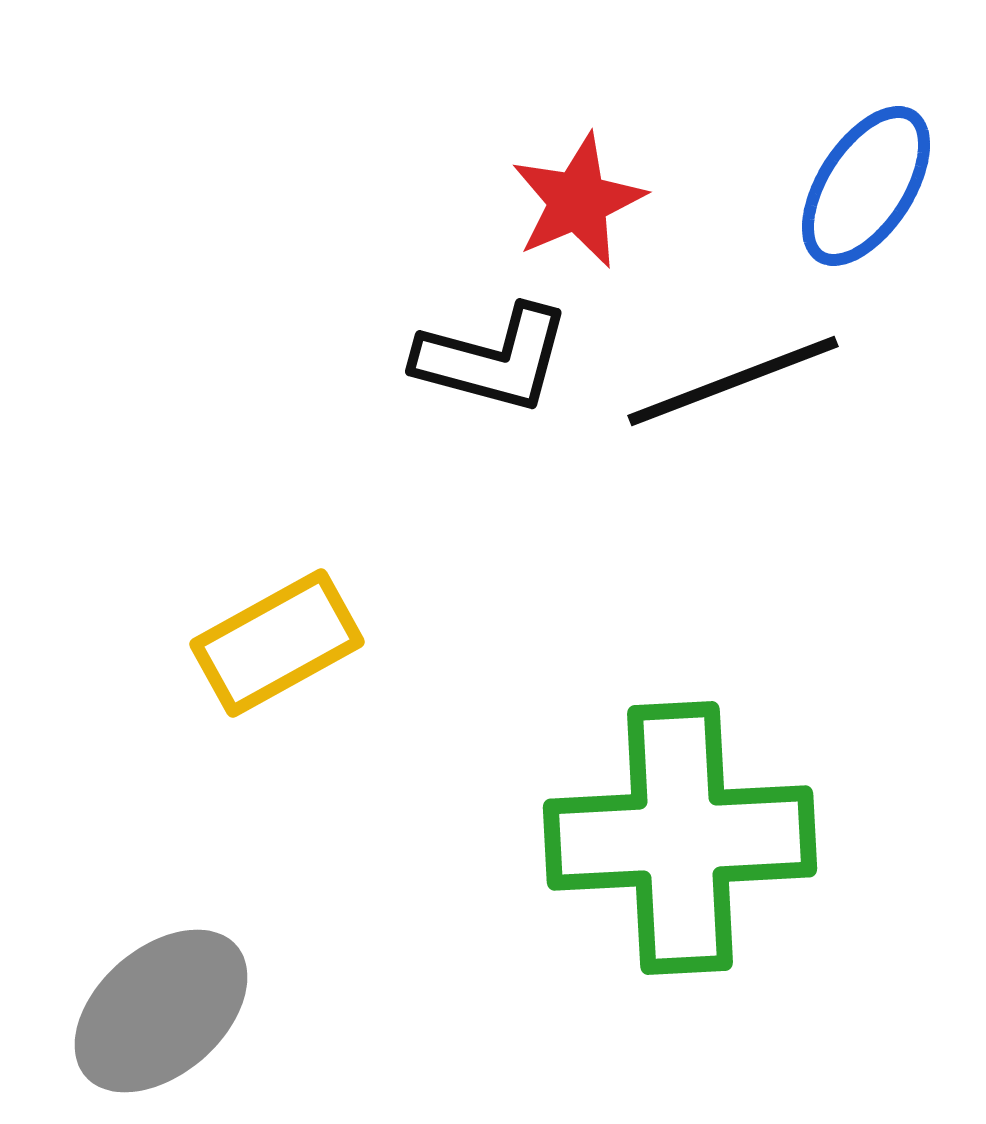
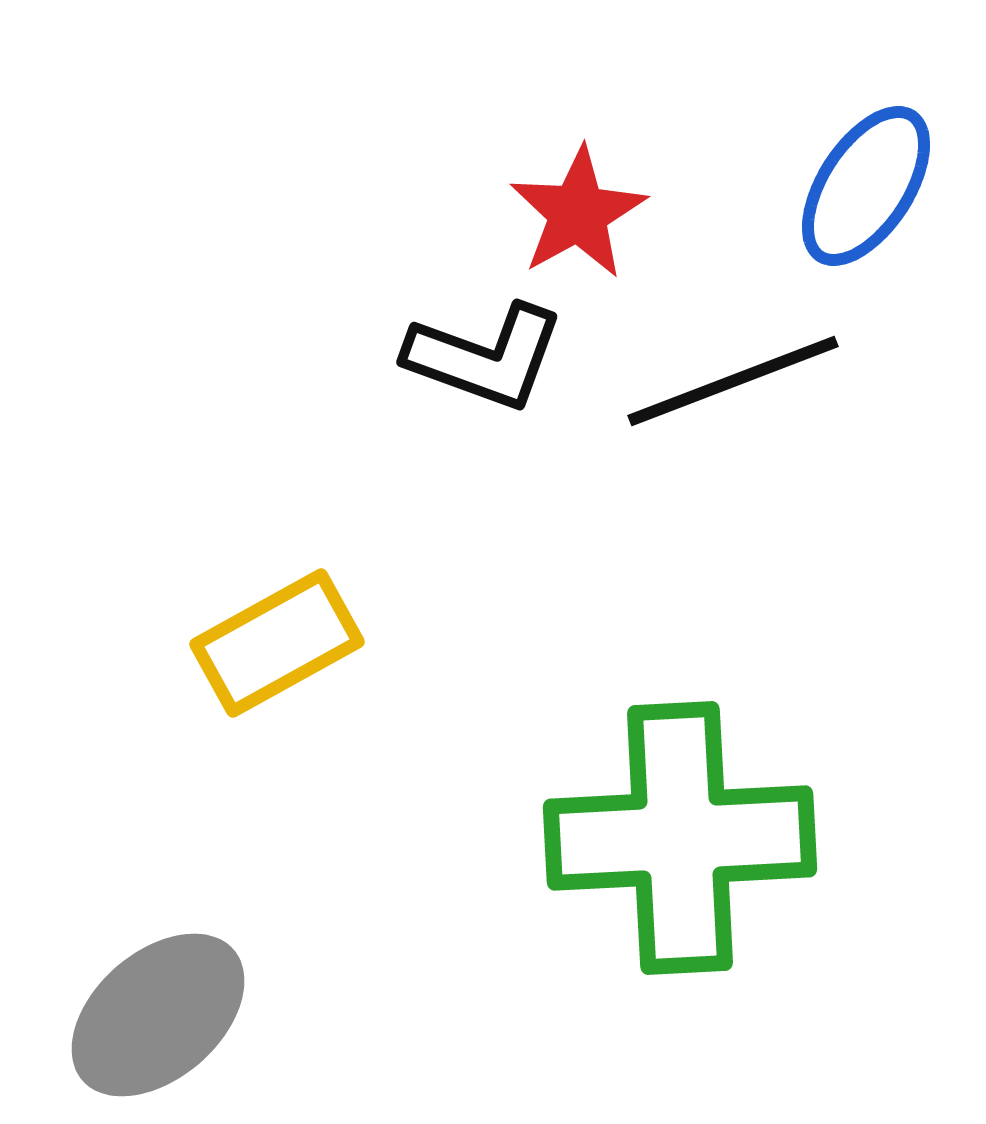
red star: moved 12 px down; rotated 6 degrees counterclockwise
black L-shape: moved 8 px left, 2 px up; rotated 5 degrees clockwise
gray ellipse: moved 3 px left, 4 px down
